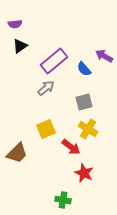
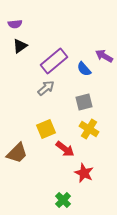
yellow cross: moved 1 px right
red arrow: moved 6 px left, 2 px down
green cross: rotated 35 degrees clockwise
